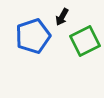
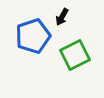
green square: moved 10 px left, 14 px down
